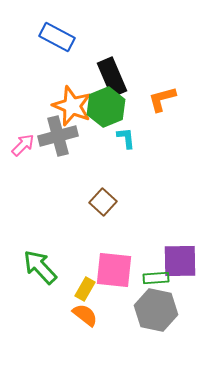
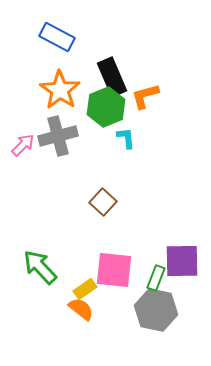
orange L-shape: moved 17 px left, 3 px up
orange star: moved 12 px left, 16 px up; rotated 12 degrees clockwise
purple square: moved 2 px right
green rectangle: rotated 65 degrees counterclockwise
yellow rectangle: rotated 25 degrees clockwise
orange semicircle: moved 4 px left, 6 px up
